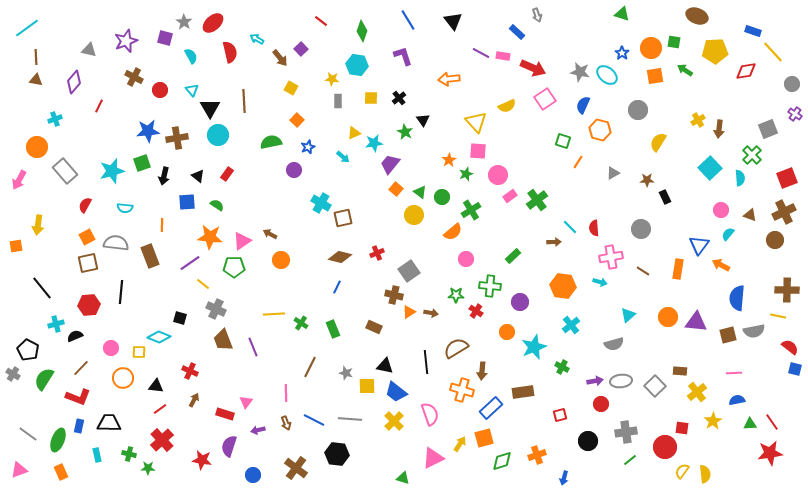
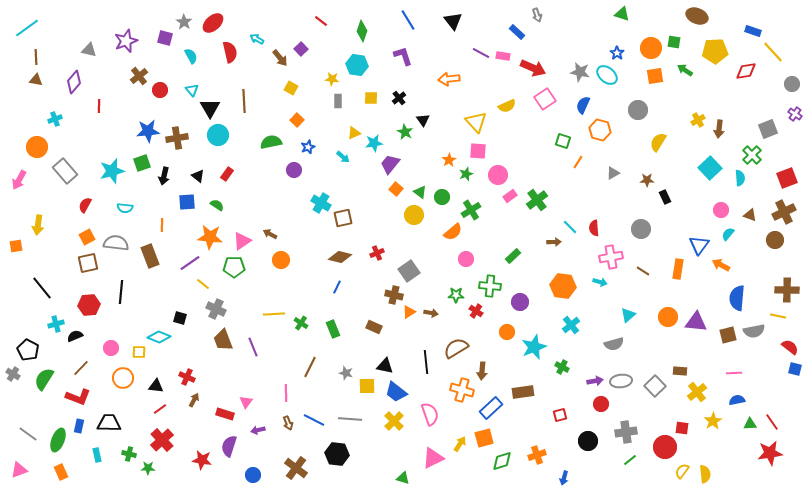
blue star at (622, 53): moved 5 px left
brown cross at (134, 77): moved 5 px right, 1 px up; rotated 24 degrees clockwise
red line at (99, 106): rotated 24 degrees counterclockwise
red cross at (190, 371): moved 3 px left, 6 px down
brown arrow at (286, 423): moved 2 px right
